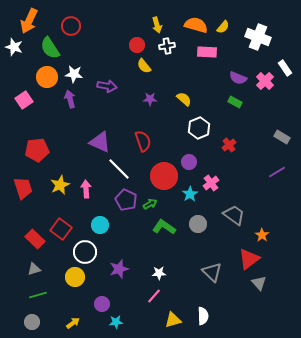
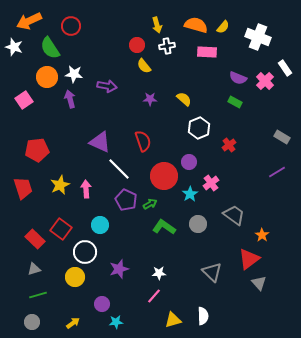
orange arrow at (29, 21): rotated 40 degrees clockwise
